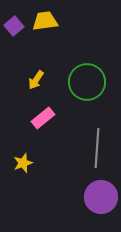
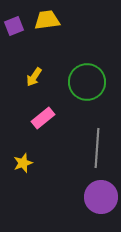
yellow trapezoid: moved 2 px right, 1 px up
purple square: rotated 18 degrees clockwise
yellow arrow: moved 2 px left, 3 px up
